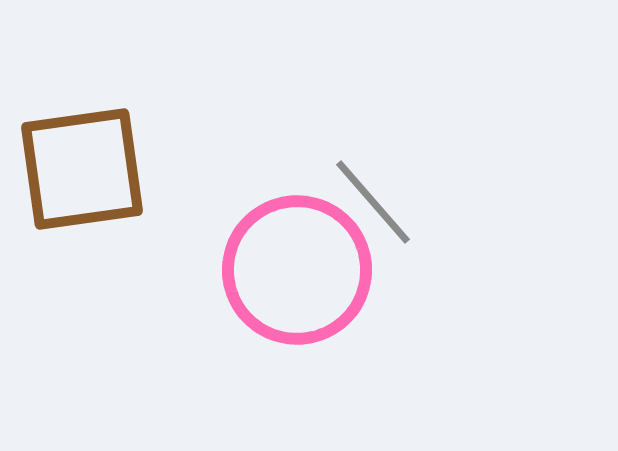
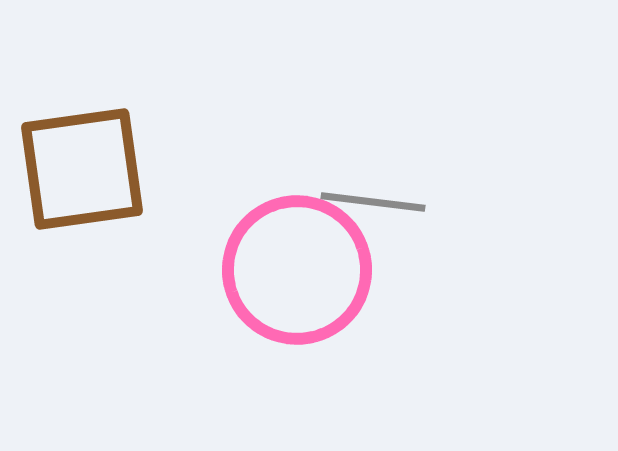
gray line: rotated 42 degrees counterclockwise
